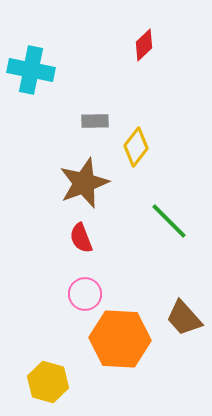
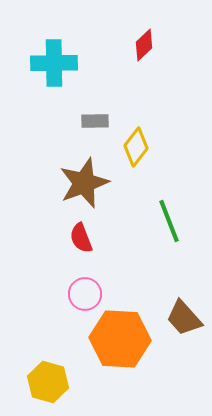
cyan cross: moved 23 px right, 7 px up; rotated 12 degrees counterclockwise
green line: rotated 24 degrees clockwise
